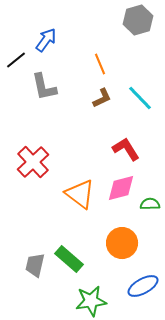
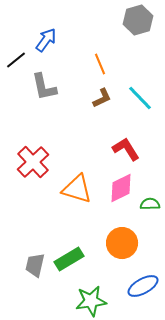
pink diamond: rotated 12 degrees counterclockwise
orange triangle: moved 3 px left, 5 px up; rotated 20 degrees counterclockwise
green rectangle: rotated 72 degrees counterclockwise
